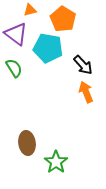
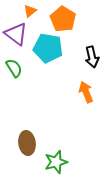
orange triangle: moved 1 px down; rotated 24 degrees counterclockwise
black arrow: moved 9 px right, 8 px up; rotated 30 degrees clockwise
green star: rotated 20 degrees clockwise
